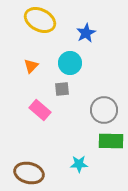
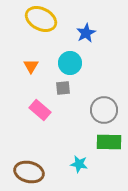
yellow ellipse: moved 1 px right, 1 px up
orange triangle: rotated 14 degrees counterclockwise
gray square: moved 1 px right, 1 px up
green rectangle: moved 2 px left, 1 px down
cyan star: rotated 12 degrees clockwise
brown ellipse: moved 1 px up
